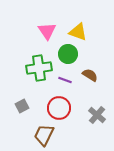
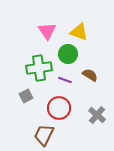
yellow triangle: moved 1 px right
gray square: moved 4 px right, 10 px up
